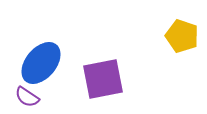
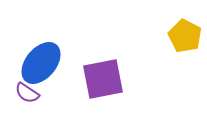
yellow pentagon: moved 3 px right; rotated 8 degrees clockwise
purple semicircle: moved 4 px up
